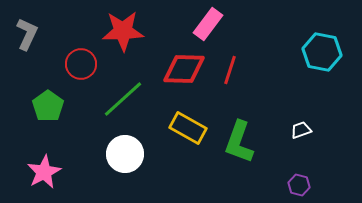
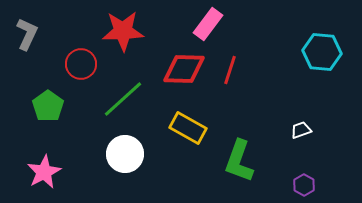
cyan hexagon: rotated 6 degrees counterclockwise
green L-shape: moved 19 px down
purple hexagon: moved 5 px right; rotated 15 degrees clockwise
